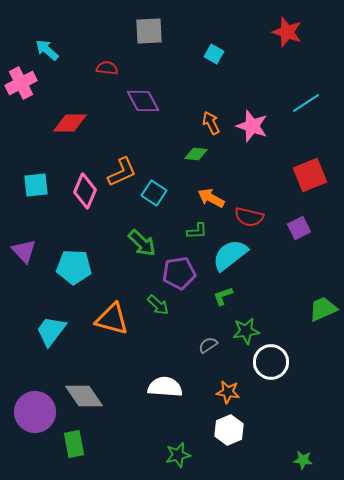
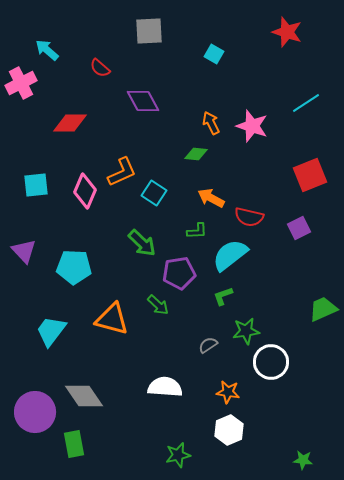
red semicircle at (107, 68): moved 7 px left; rotated 145 degrees counterclockwise
